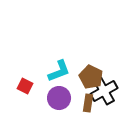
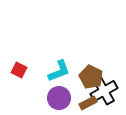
red square: moved 6 px left, 16 px up
brown rectangle: rotated 54 degrees clockwise
